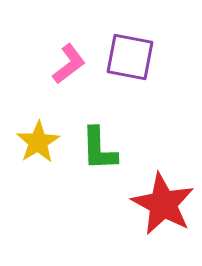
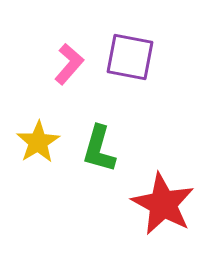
pink L-shape: rotated 12 degrees counterclockwise
green L-shape: rotated 18 degrees clockwise
